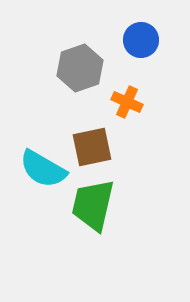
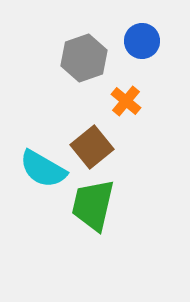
blue circle: moved 1 px right, 1 px down
gray hexagon: moved 4 px right, 10 px up
orange cross: moved 1 px left, 1 px up; rotated 16 degrees clockwise
brown square: rotated 27 degrees counterclockwise
